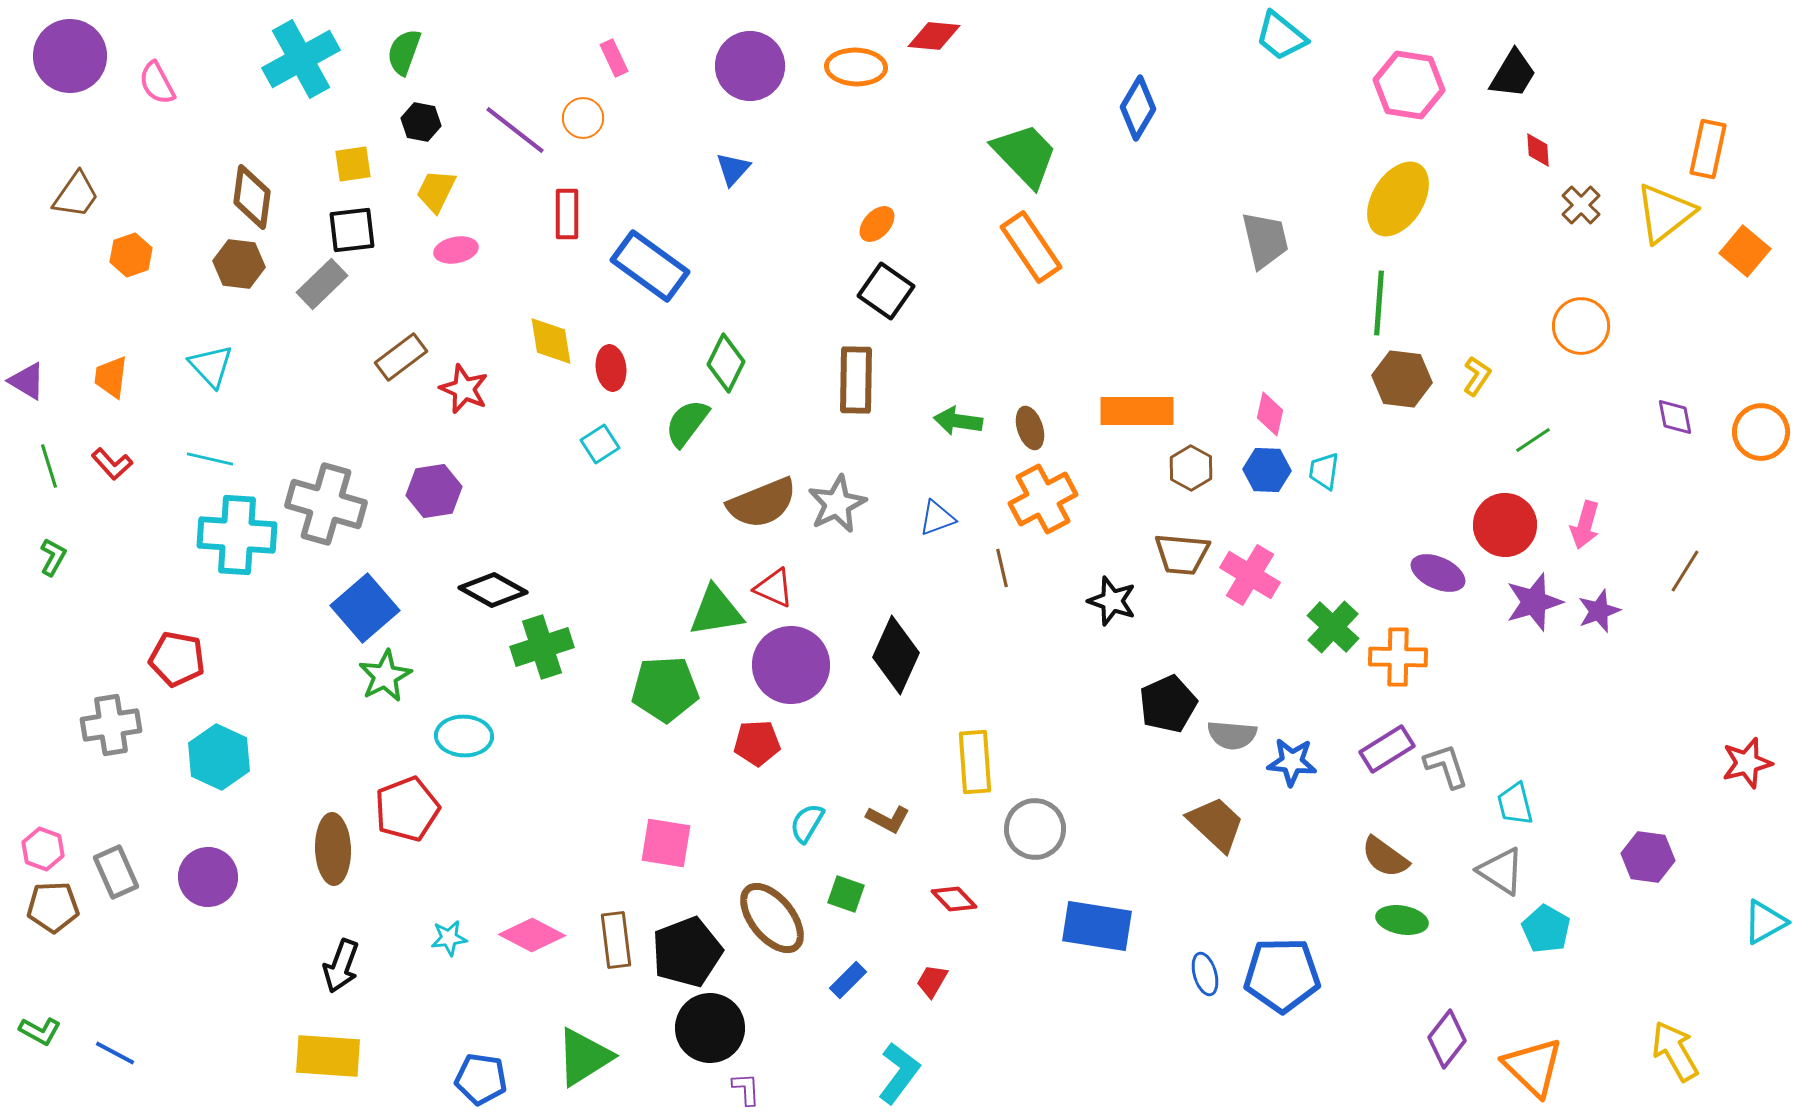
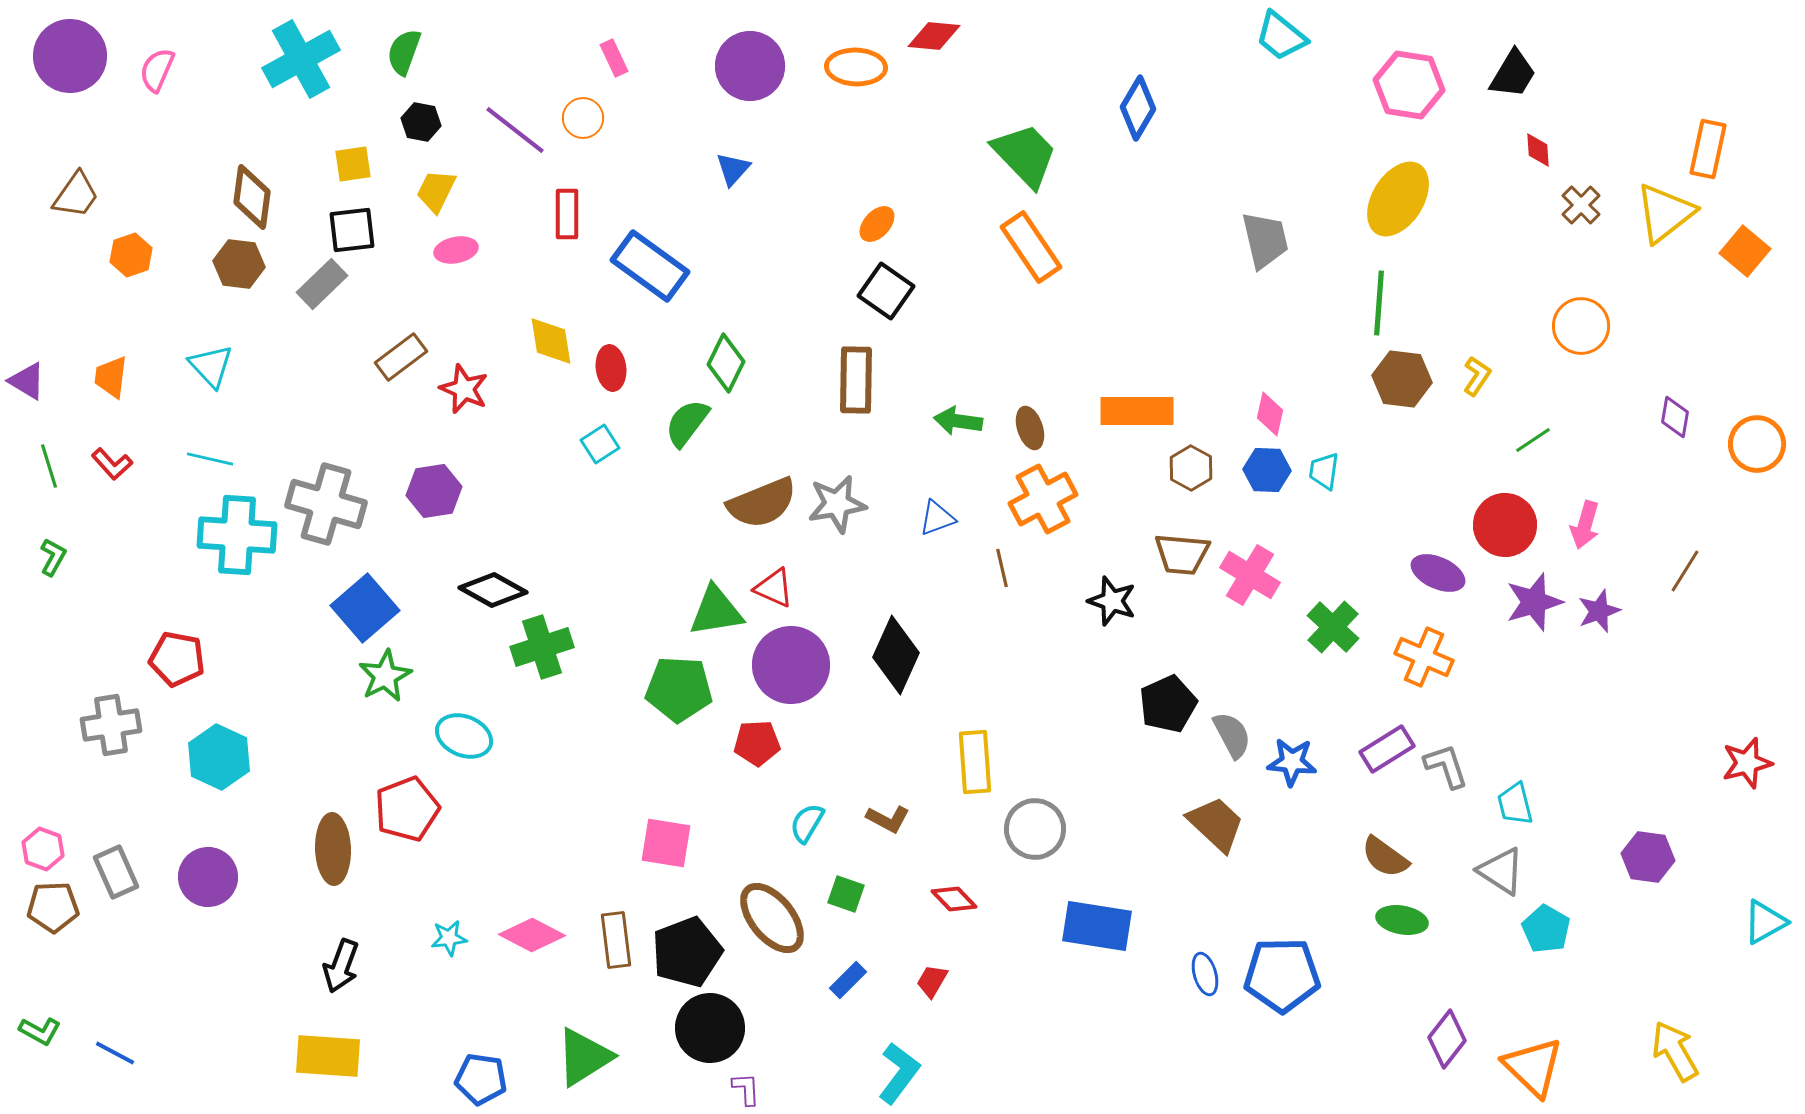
pink semicircle at (157, 83): moved 13 px up; rotated 51 degrees clockwise
purple diamond at (1675, 417): rotated 21 degrees clockwise
orange circle at (1761, 432): moved 4 px left, 12 px down
gray star at (837, 504): rotated 16 degrees clockwise
orange cross at (1398, 657): moved 26 px right; rotated 22 degrees clockwise
green pentagon at (665, 689): moved 14 px right; rotated 6 degrees clockwise
gray semicircle at (1232, 735): rotated 123 degrees counterclockwise
cyan ellipse at (464, 736): rotated 20 degrees clockwise
